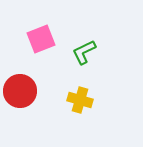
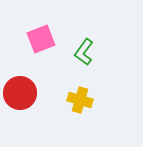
green L-shape: rotated 28 degrees counterclockwise
red circle: moved 2 px down
